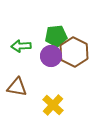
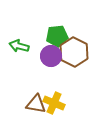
green pentagon: moved 1 px right
green arrow: moved 2 px left; rotated 18 degrees clockwise
brown triangle: moved 19 px right, 17 px down
yellow cross: moved 1 px right, 2 px up; rotated 20 degrees counterclockwise
